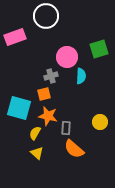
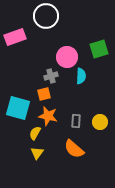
cyan square: moved 1 px left
gray rectangle: moved 10 px right, 7 px up
yellow triangle: rotated 24 degrees clockwise
